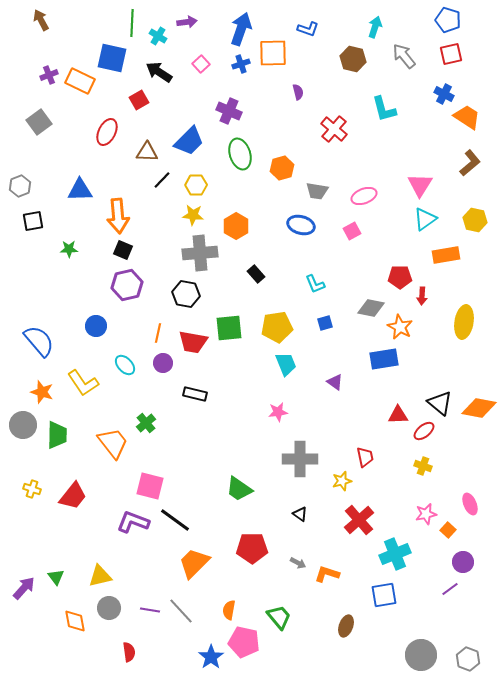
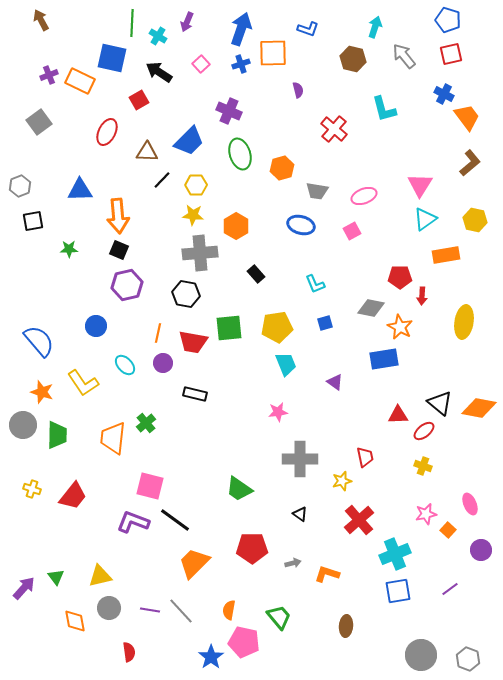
purple arrow at (187, 22): rotated 120 degrees clockwise
purple semicircle at (298, 92): moved 2 px up
orange trapezoid at (467, 117): rotated 20 degrees clockwise
black square at (123, 250): moved 4 px left
orange trapezoid at (113, 443): moved 5 px up; rotated 136 degrees counterclockwise
purple circle at (463, 562): moved 18 px right, 12 px up
gray arrow at (298, 563): moved 5 px left; rotated 42 degrees counterclockwise
blue square at (384, 595): moved 14 px right, 4 px up
brown ellipse at (346, 626): rotated 15 degrees counterclockwise
